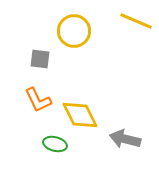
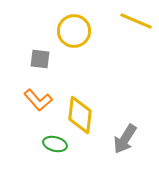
orange L-shape: rotated 16 degrees counterclockwise
yellow diamond: rotated 33 degrees clockwise
gray arrow: rotated 72 degrees counterclockwise
